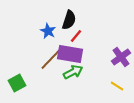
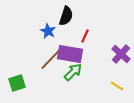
black semicircle: moved 3 px left, 4 px up
red line: moved 9 px right; rotated 16 degrees counterclockwise
purple cross: moved 3 px up; rotated 12 degrees counterclockwise
green arrow: rotated 18 degrees counterclockwise
green square: rotated 12 degrees clockwise
